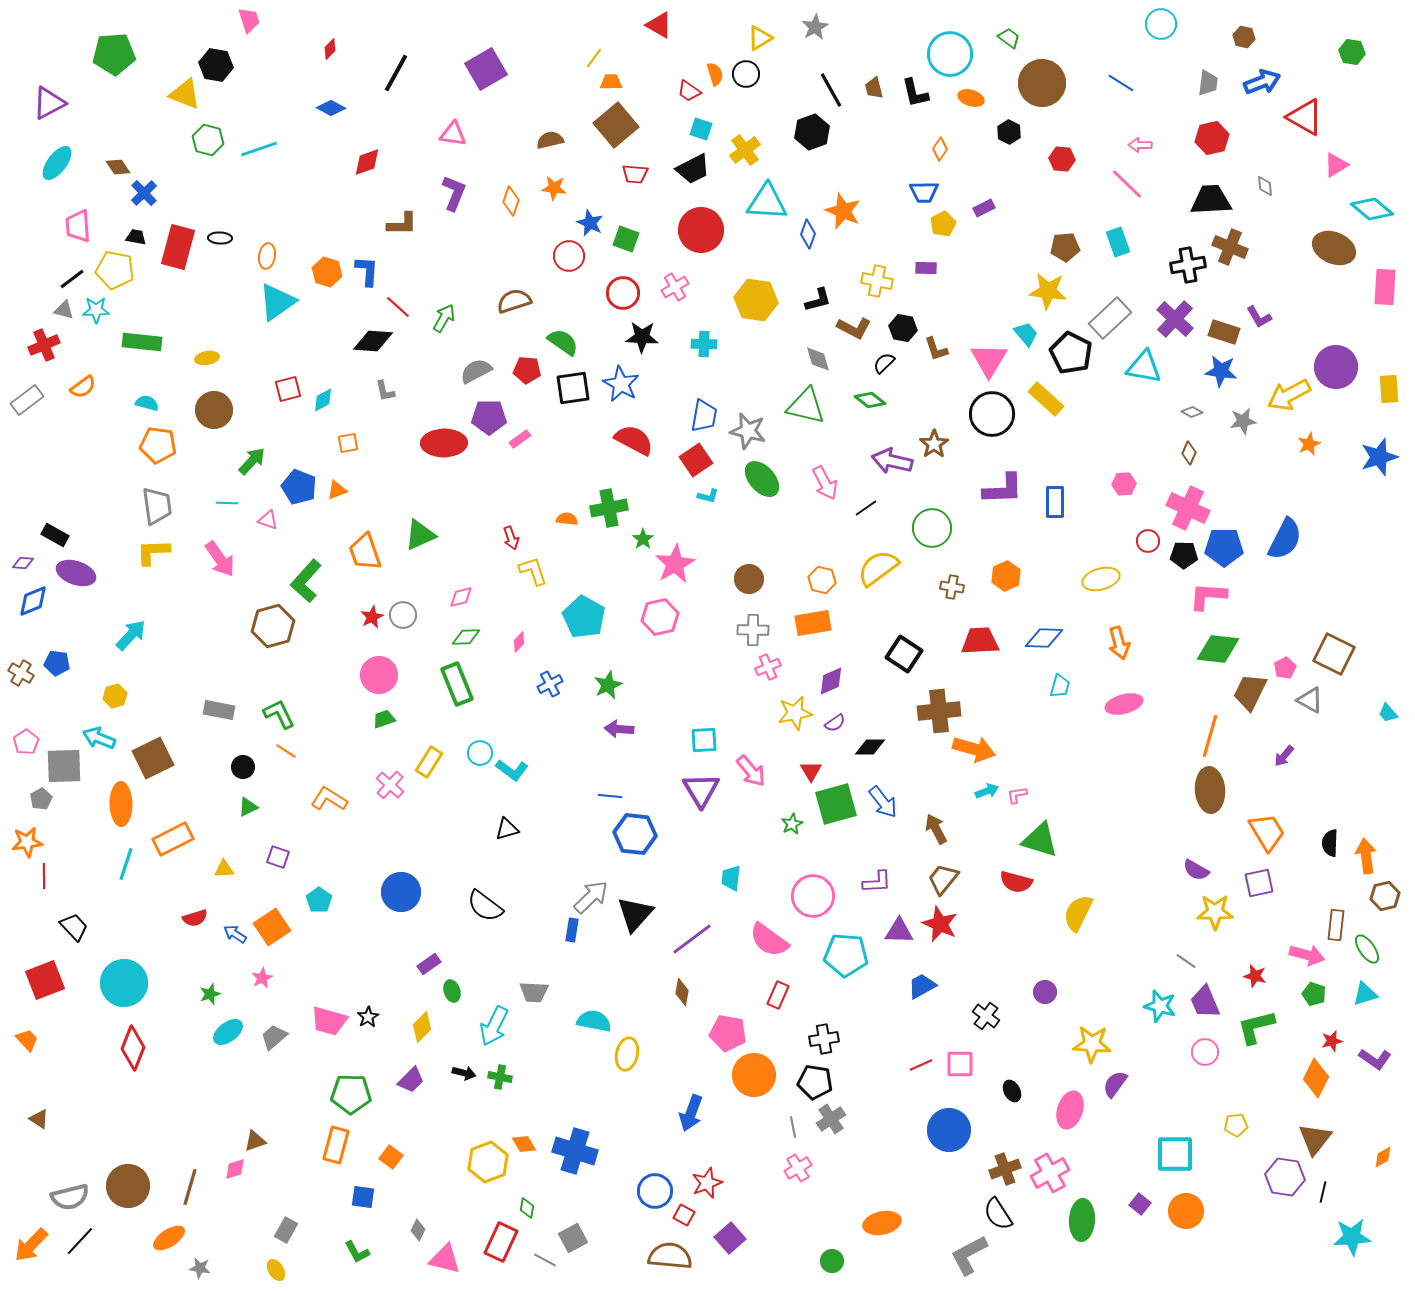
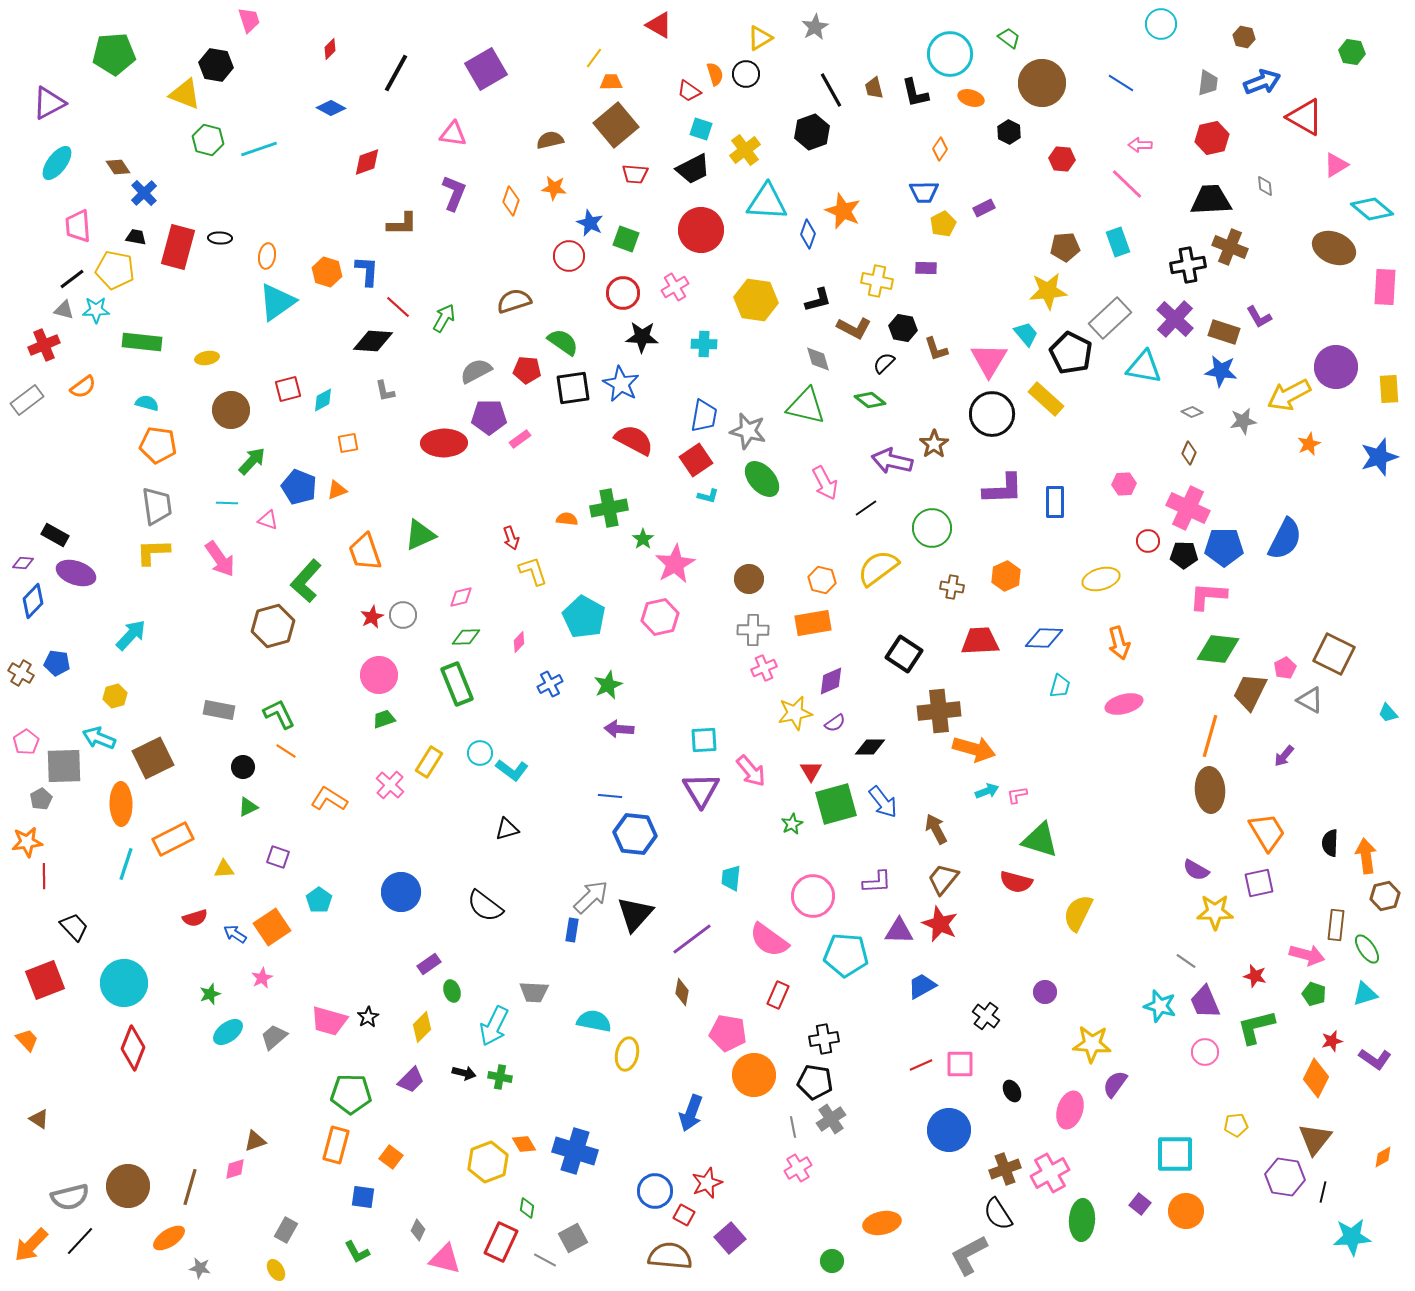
yellow star at (1048, 291): rotated 12 degrees counterclockwise
brown circle at (214, 410): moved 17 px right
blue diamond at (33, 601): rotated 24 degrees counterclockwise
pink cross at (768, 667): moved 4 px left, 1 px down
